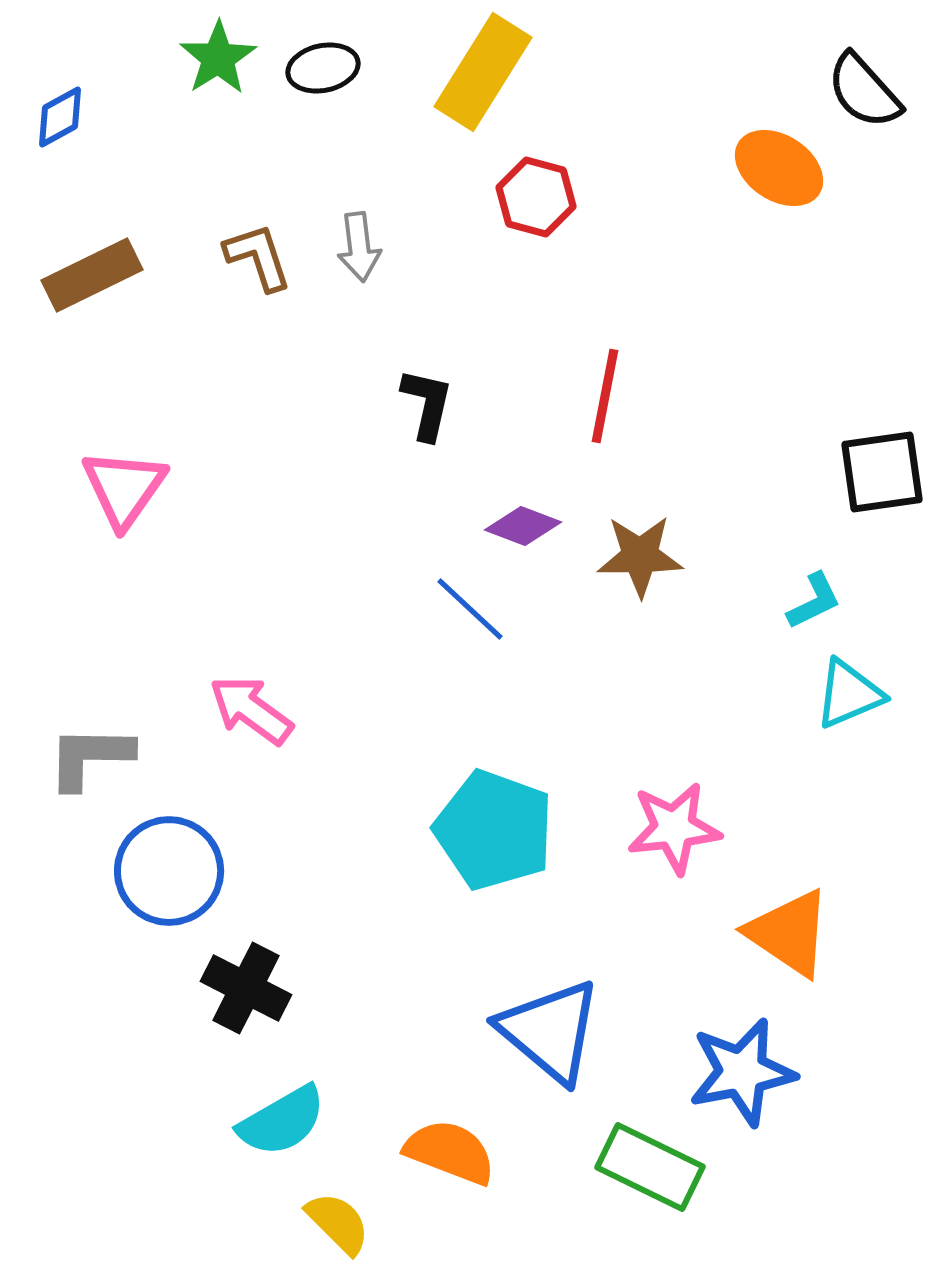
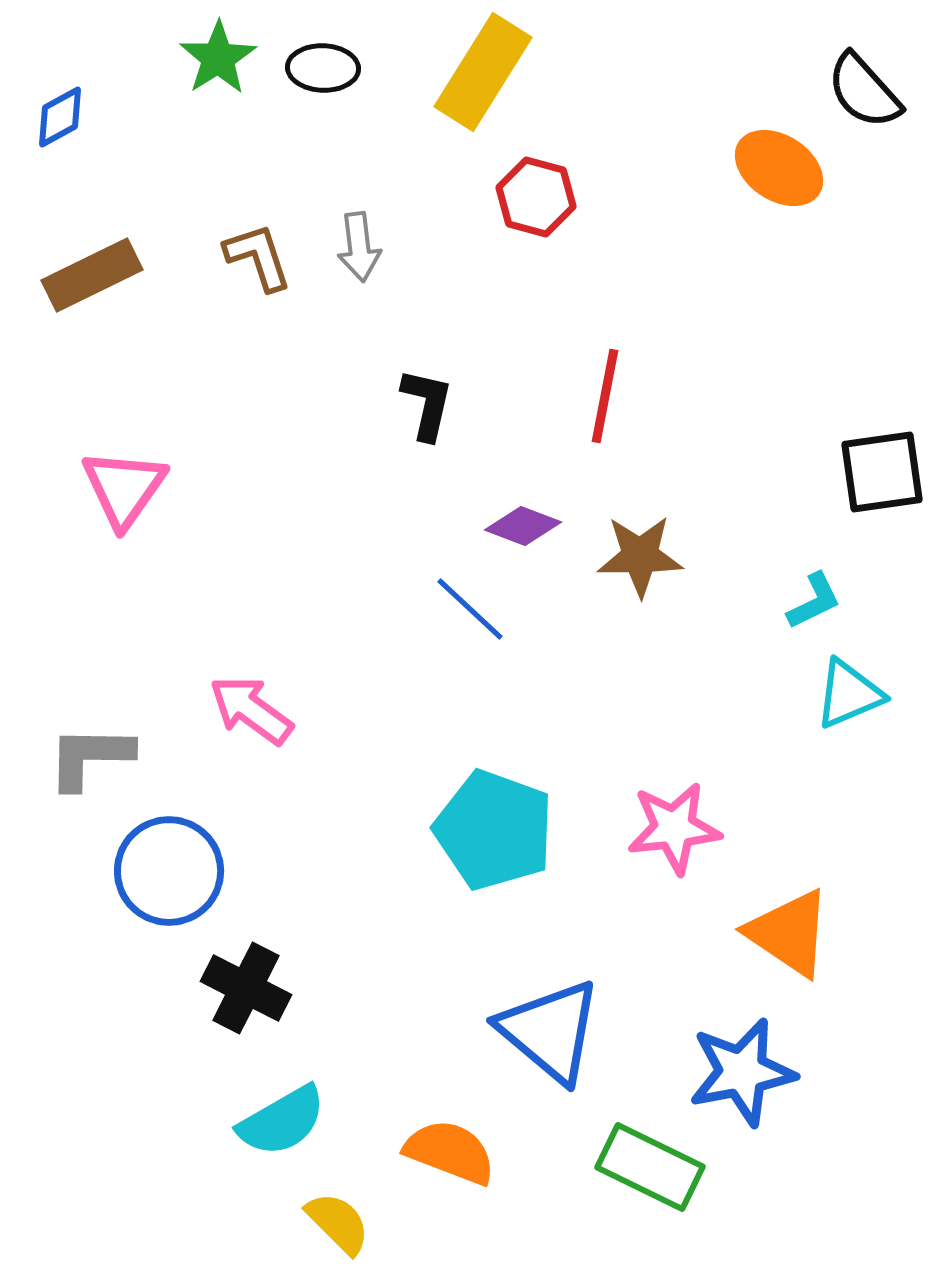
black ellipse: rotated 14 degrees clockwise
